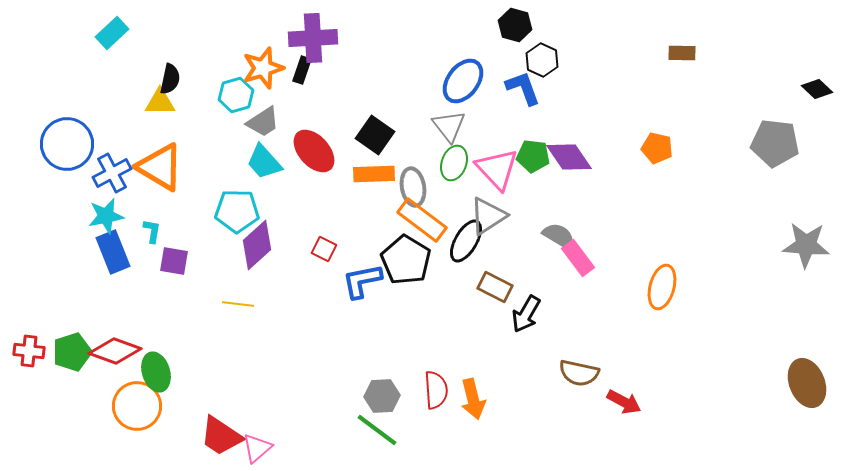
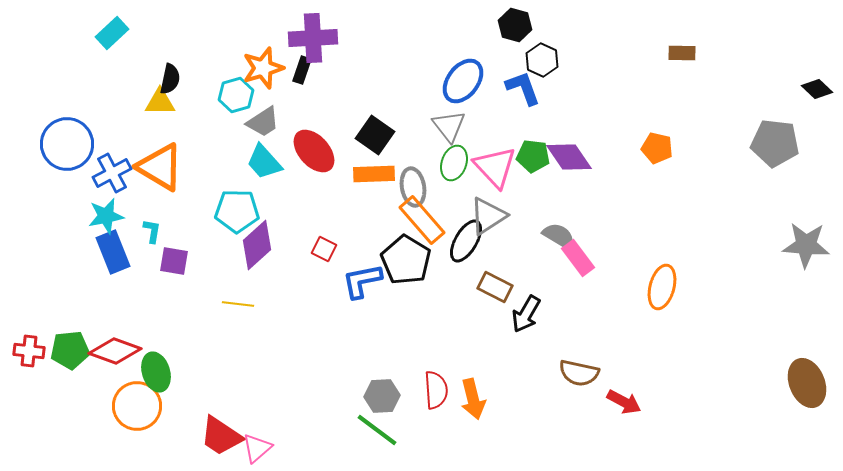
pink triangle at (497, 169): moved 2 px left, 2 px up
orange rectangle at (422, 220): rotated 12 degrees clockwise
green pentagon at (72, 352): moved 2 px left, 2 px up; rotated 12 degrees clockwise
